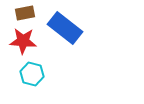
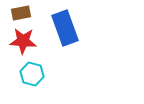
brown rectangle: moved 4 px left
blue rectangle: rotated 32 degrees clockwise
